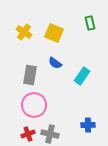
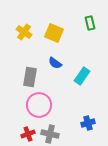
gray rectangle: moved 2 px down
pink circle: moved 5 px right
blue cross: moved 2 px up; rotated 16 degrees counterclockwise
